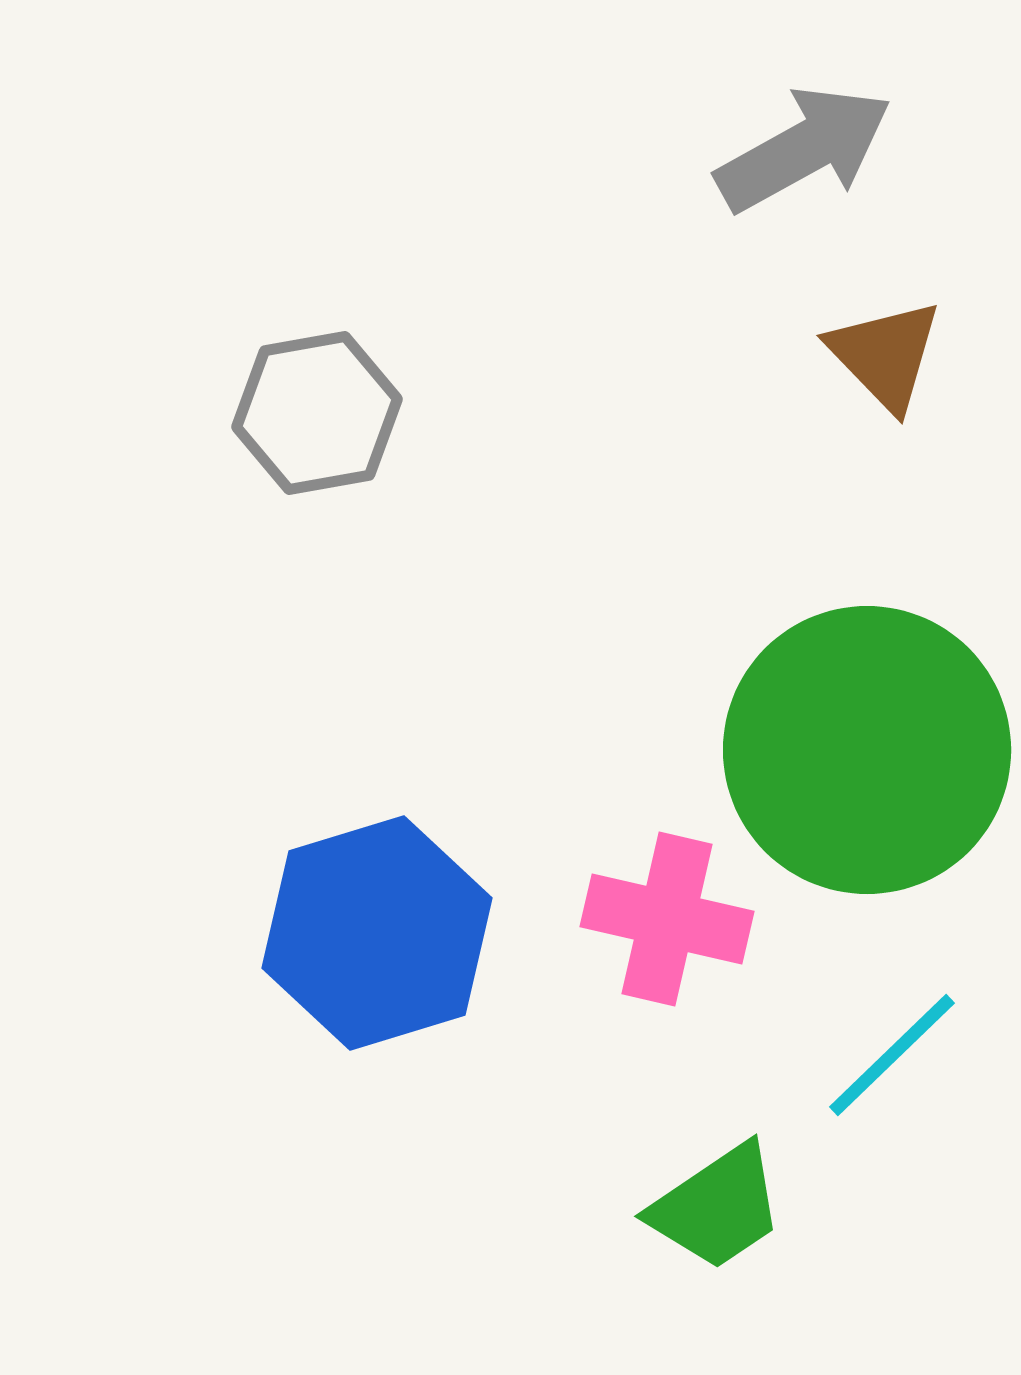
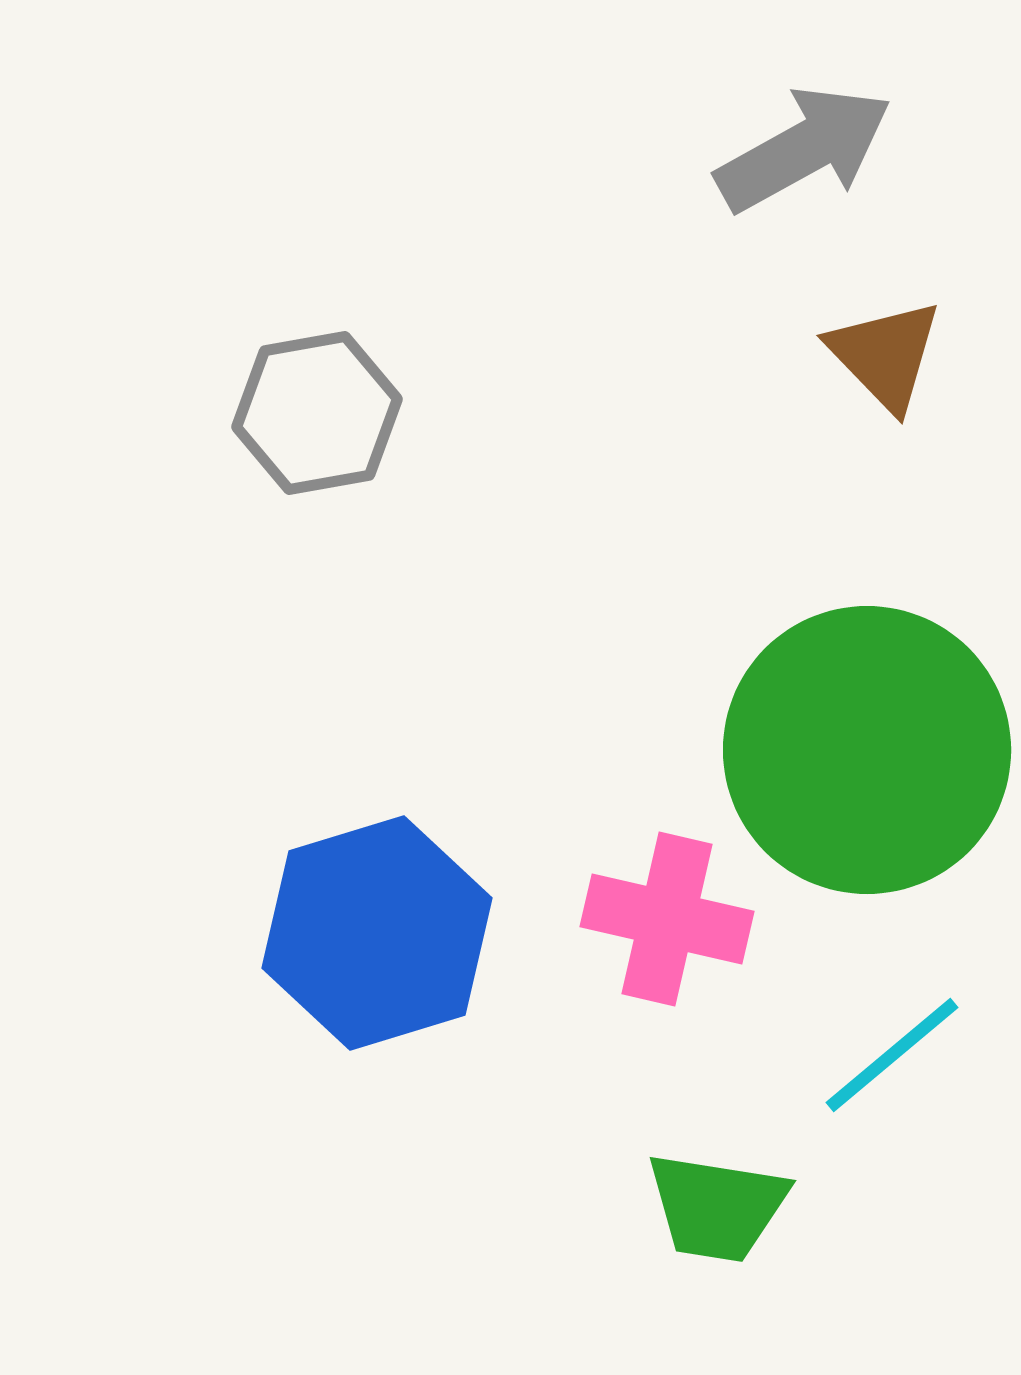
cyan line: rotated 4 degrees clockwise
green trapezoid: rotated 43 degrees clockwise
